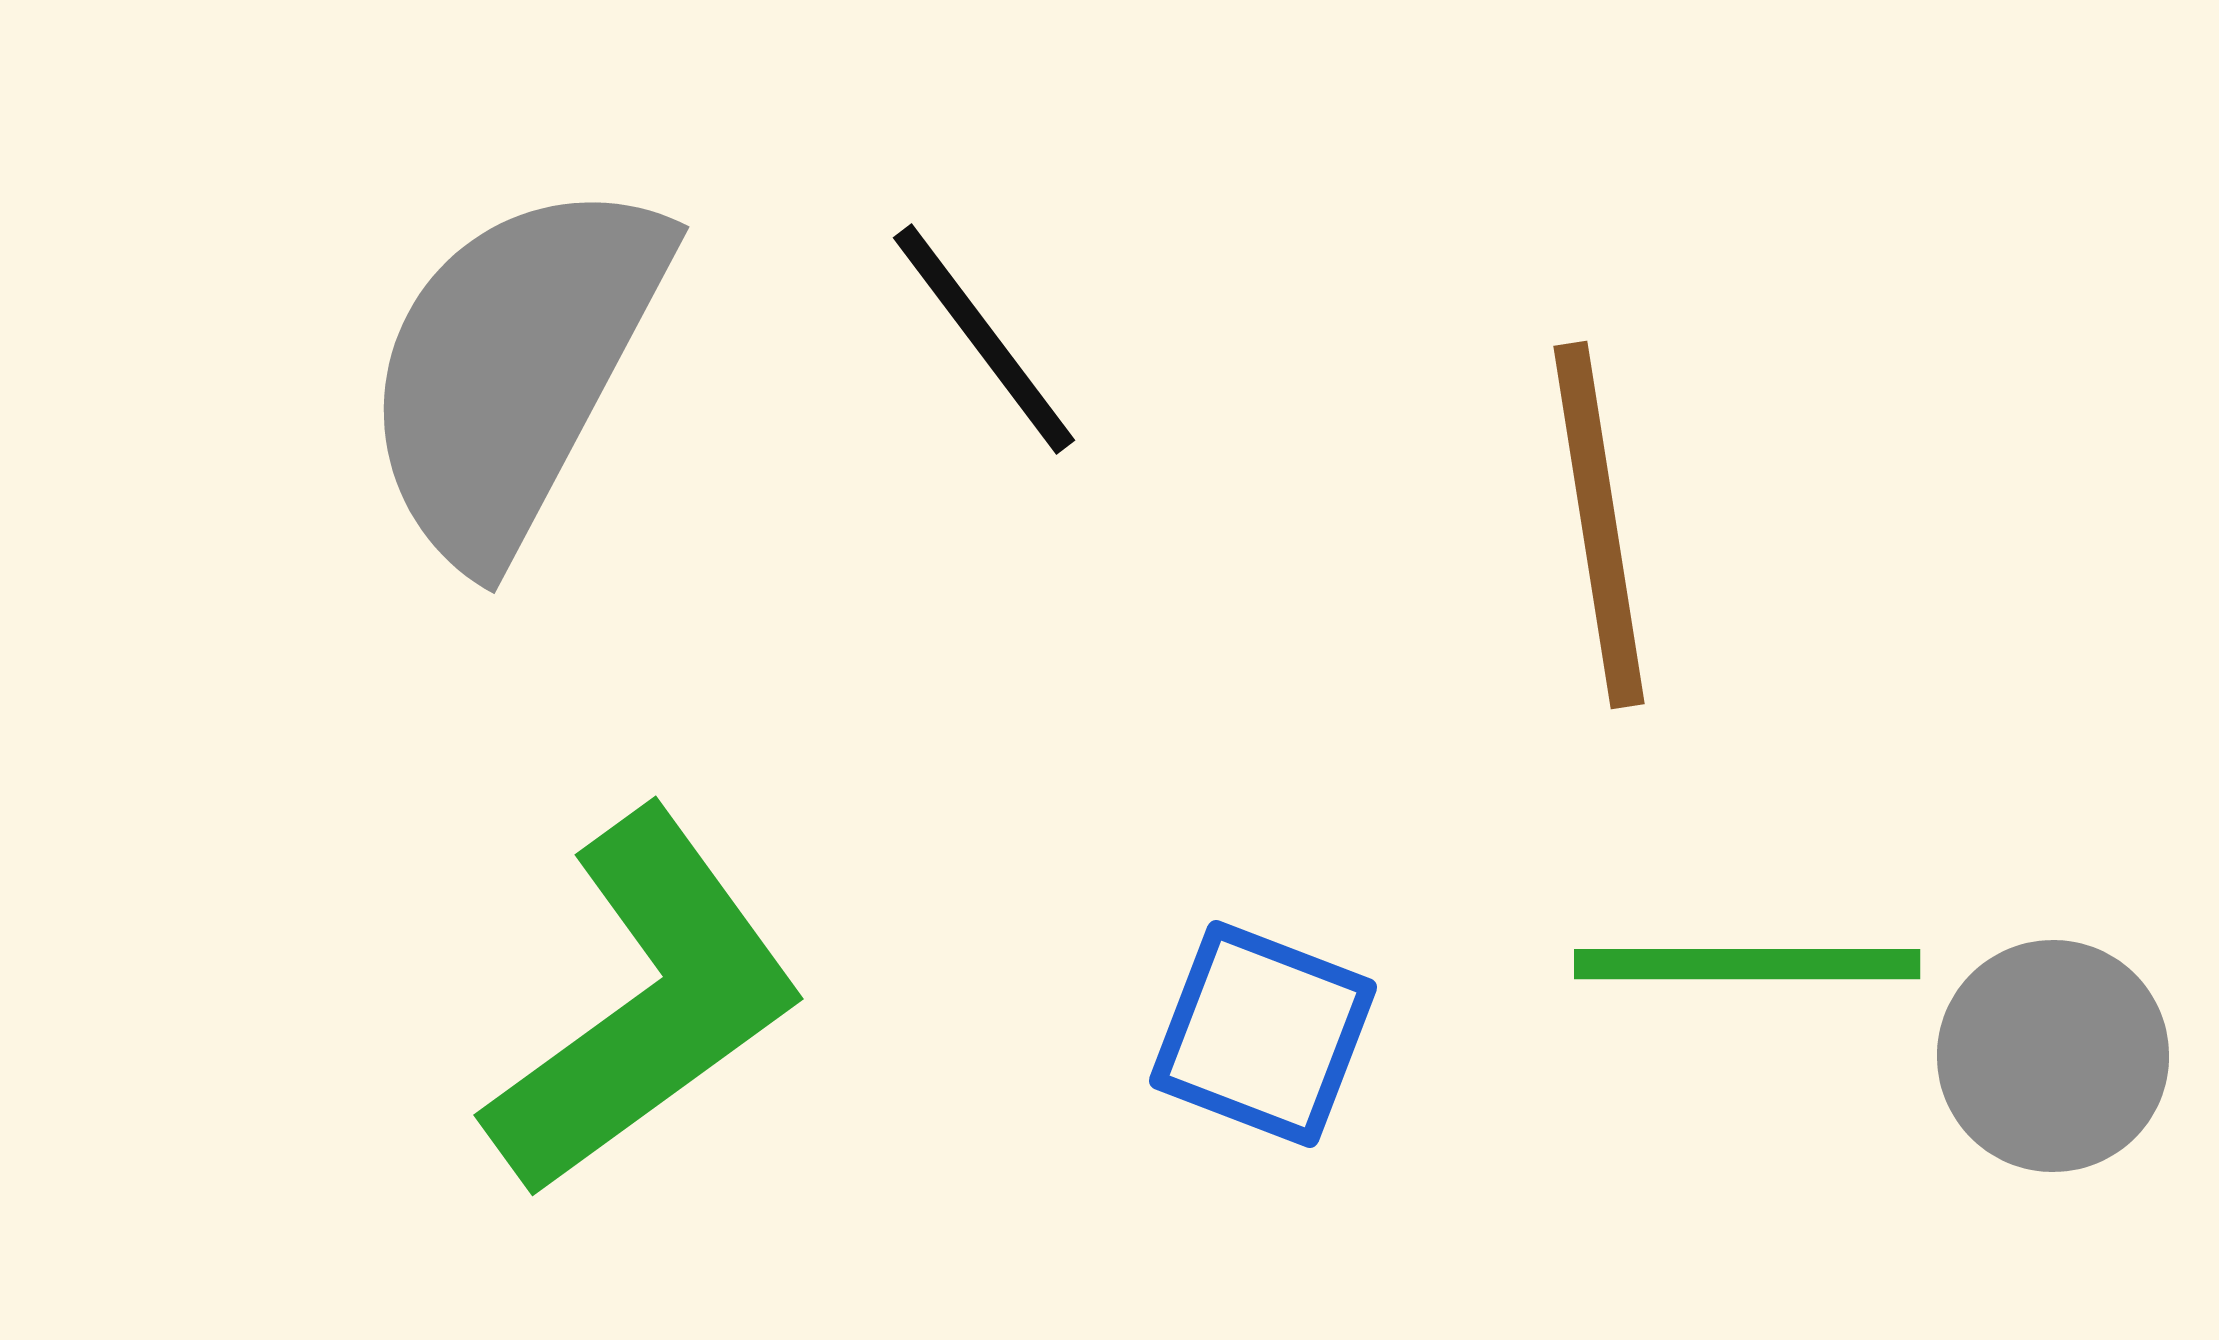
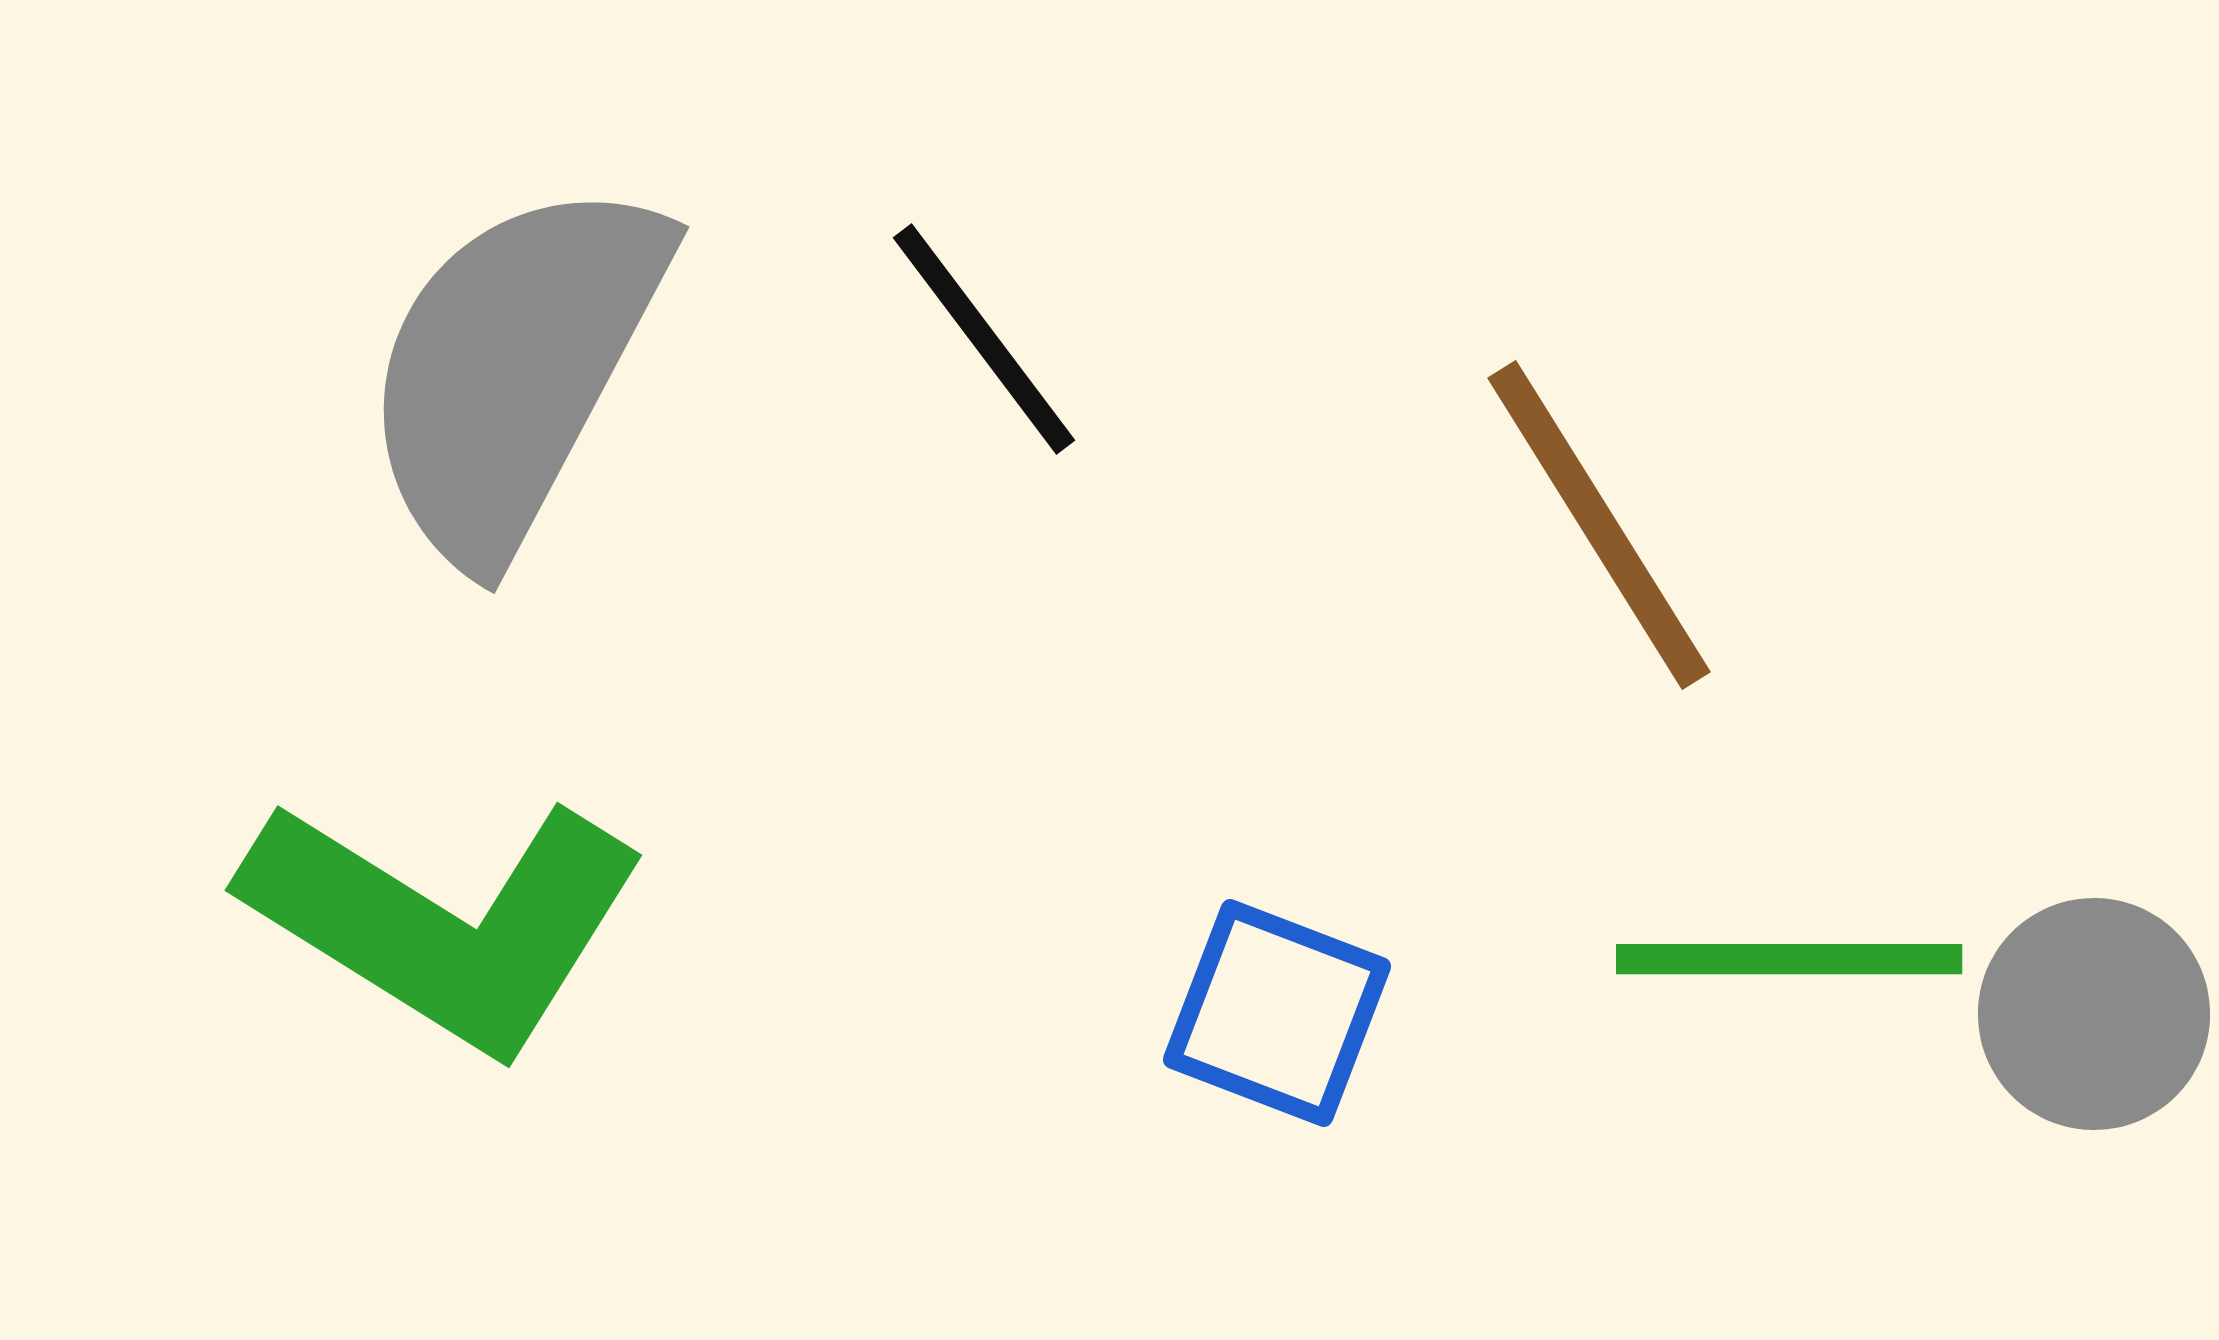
brown line: rotated 23 degrees counterclockwise
green line: moved 42 px right, 5 px up
green L-shape: moved 200 px left, 81 px up; rotated 68 degrees clockwise
blue square: moved 14 px right, 21 px up
gray circle: moved 41 px right, 42 px up
